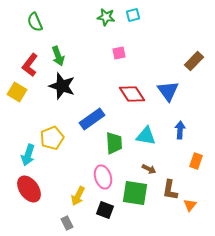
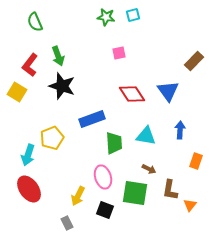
blue rectangle: rotated 15 degrees clockwise
